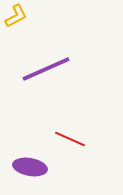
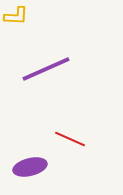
yellow L-shape: rotated 30 degrees clockwise
purple ellipse: rotated 24 degrees counterclockwise
